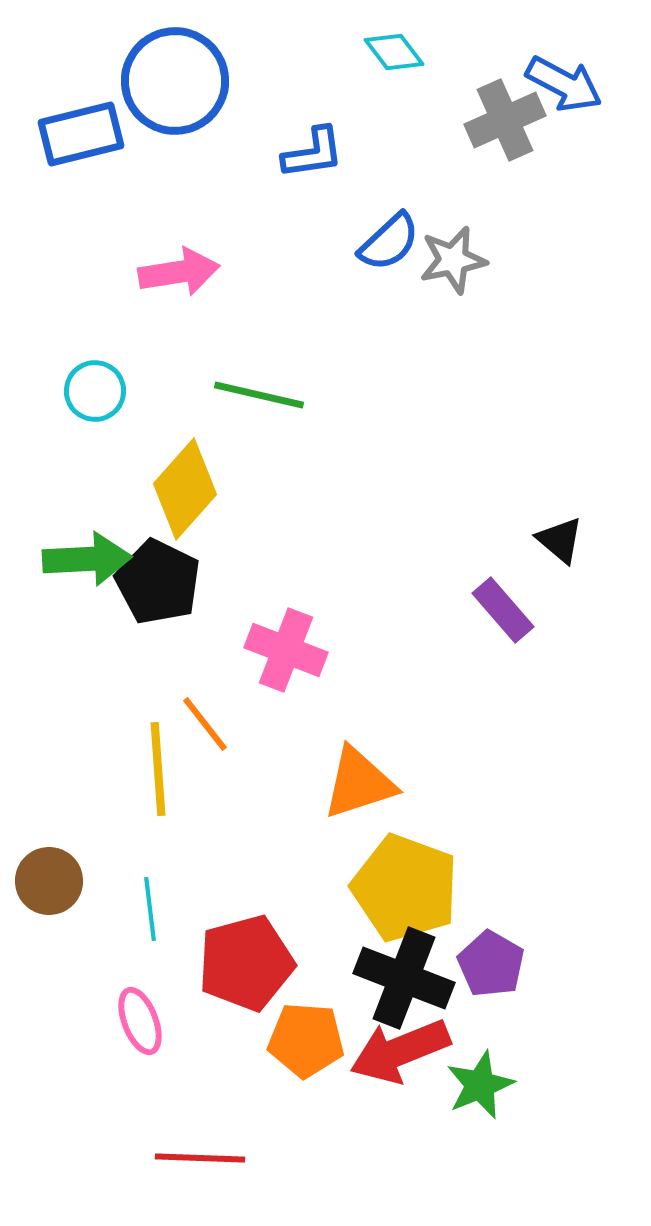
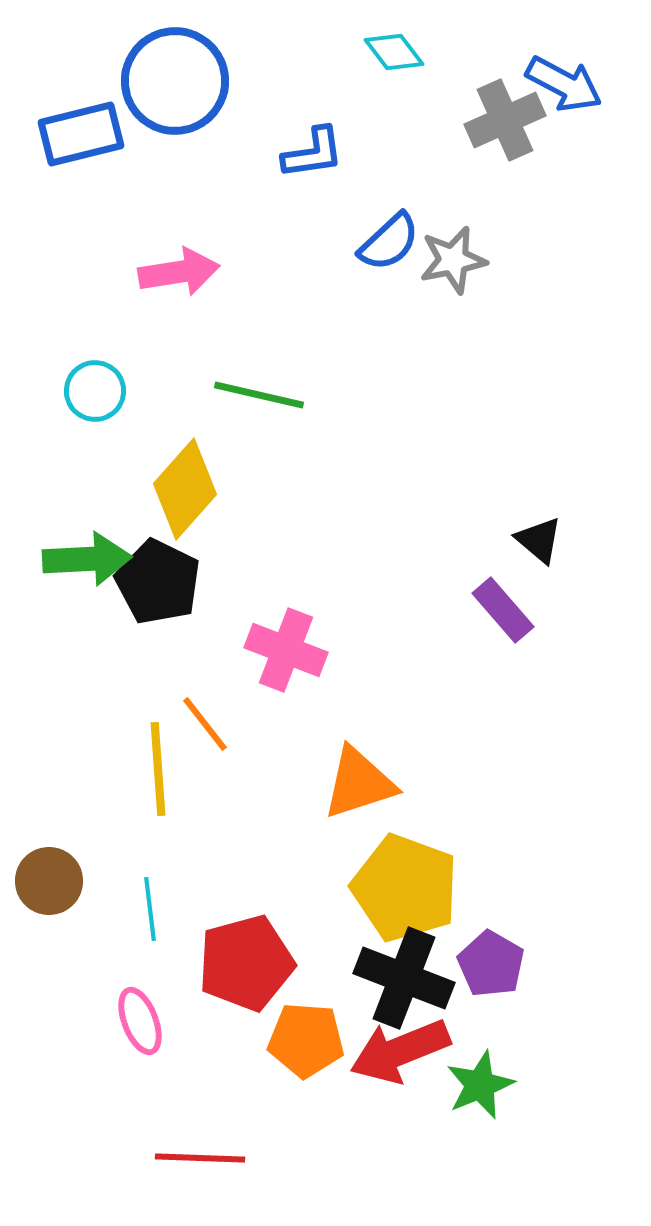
black triangle: moved 21 px left
